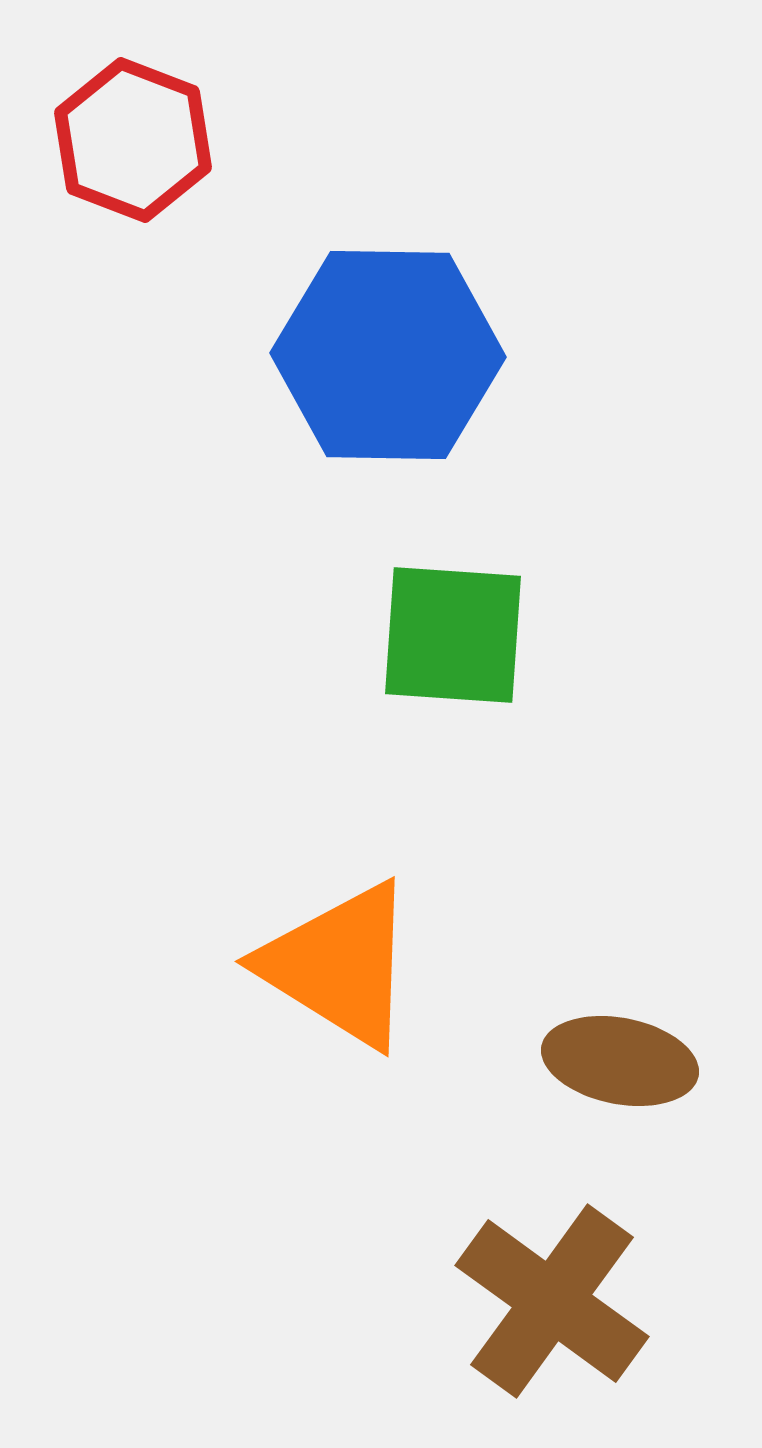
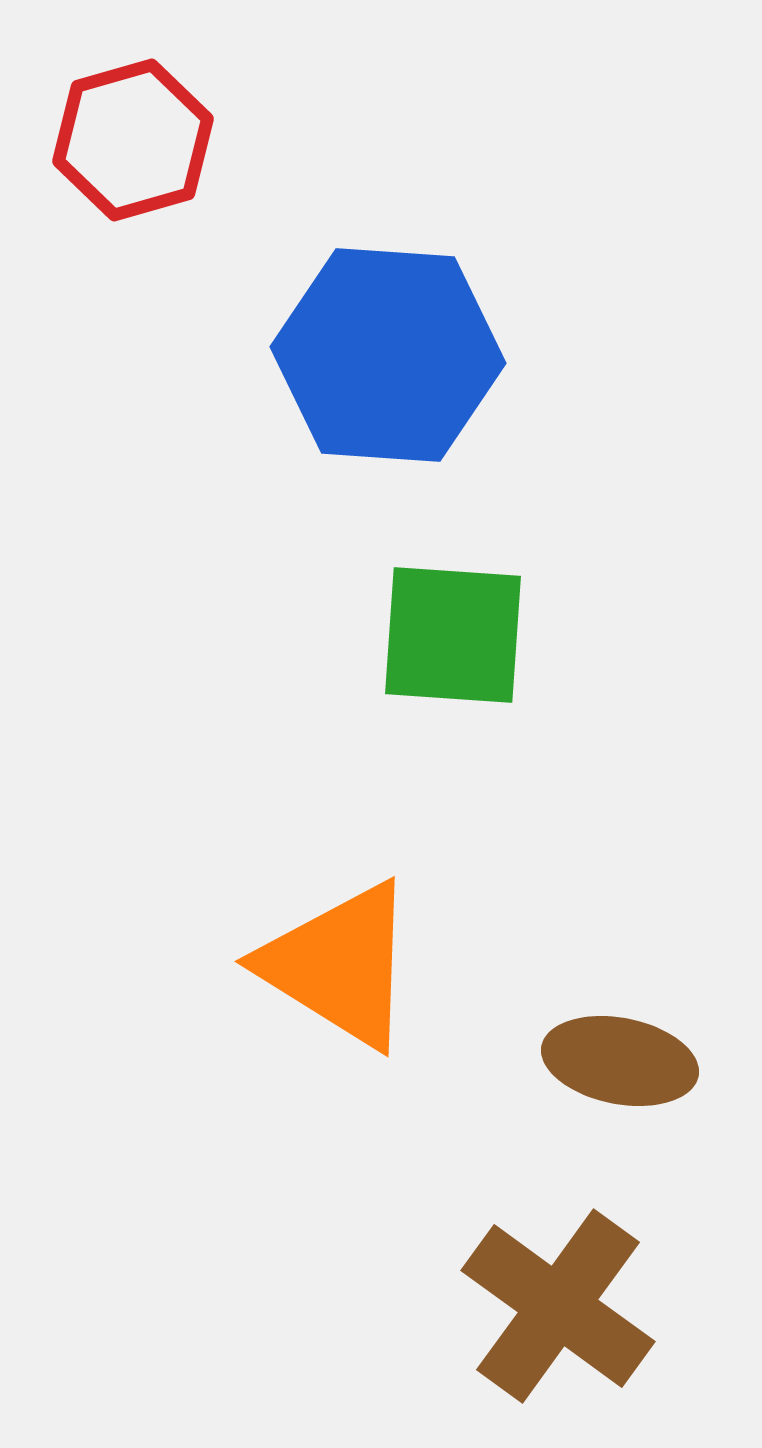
red hexagon: rotated 23 degrees clockwise
blue hexagon: rotated 3 degrees clockwise
brown cross: moved 6 px right, 5 px down
